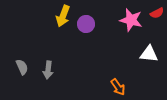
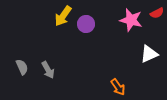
yellow arrow: rotated 15 degrees clockwise
white triangle: rotated 30 degrees counterclockwise
gray arrow: rotated 36 degrees counterclockwise
